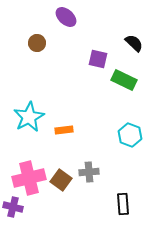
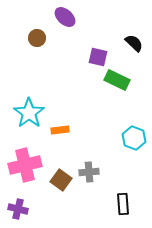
purple ellipse: moved 1 px left
brown circle: moved 5 px up
purple square: moved 2 px up
green rectangle: moved 7 px left
cyan star: moved 4 px up; rotated 8 degrees counterclockwise
orange rectangle: moved 4 px left
cyan hexagon: moved 4 px right, 3 px down
pink cross: moved 4 px left, 13 px up
purple cross: moved 5 px right, 2 px down
